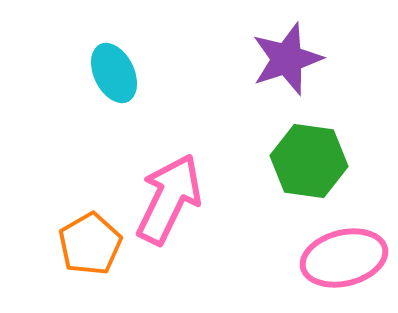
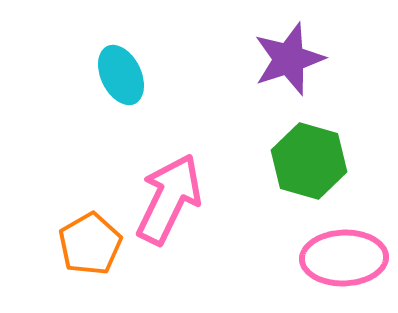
purple star: moved 2 px right
cyan ellipse: moved 7 px right, 2 px down
green hexagon: rotated 8 degrees clockwise
pink ellipse: rotated 12 degrees clockwise
